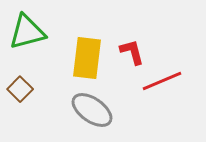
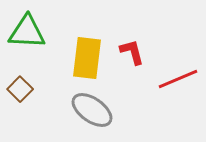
green triangle: rotated 18 degrees clockwise
red line: moved 16 px right, 2 px up
